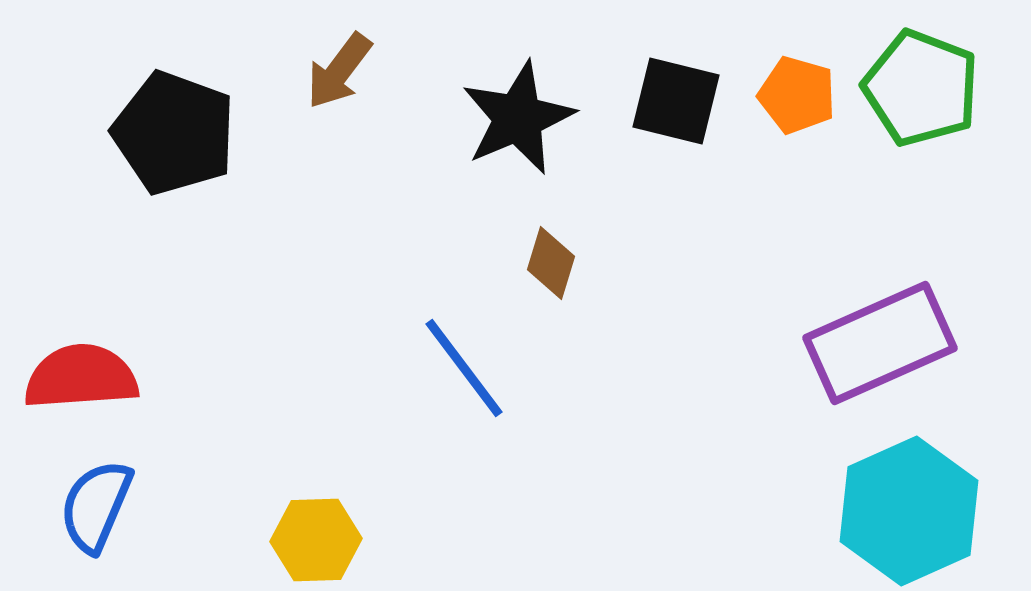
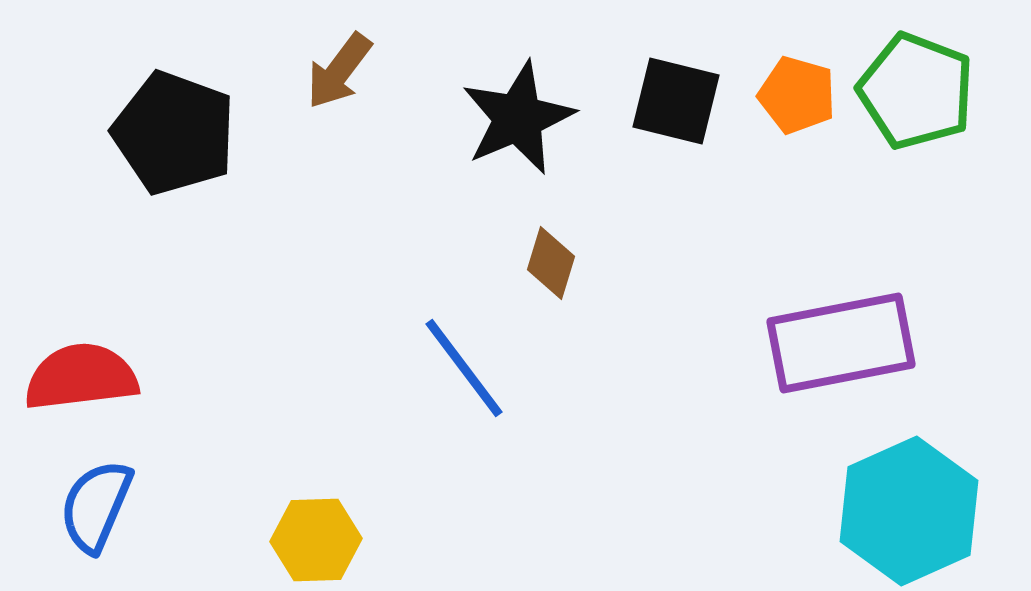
green pentagon: moved 5 px left, 3 px down
purple rectangle: moved 39 px left; rotated 13 degrees clockwise
red semicircle: rotated 3 degrees counterclockwise
